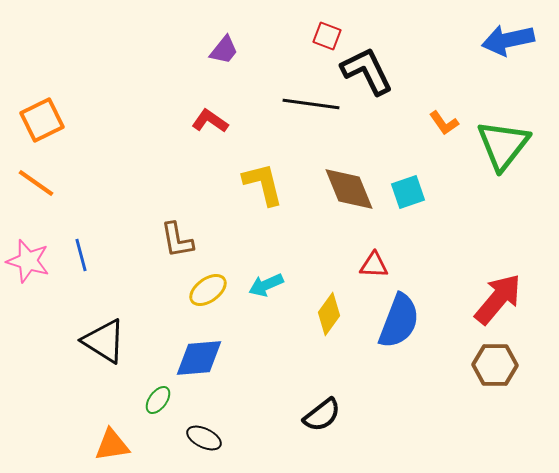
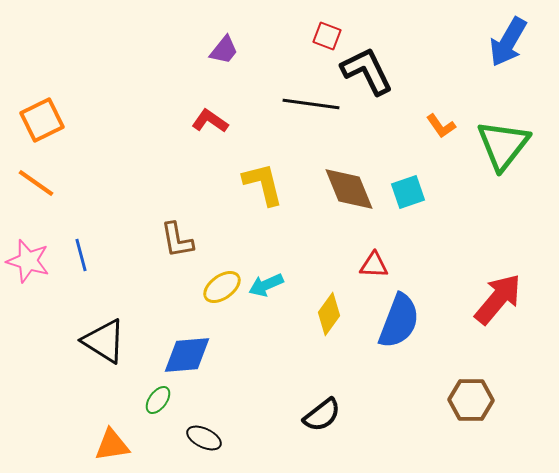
blue arrow: moved 2 px down; rotated 48 degrees counterclockwise
orange L-shape: moved 3 px left, 3 px down
yellow ellipse: moved 14 px right, 3 px up
blue diamond: moved 12 px left, 3 px up
brown hexagon: moved 24 px left, 35 px down
